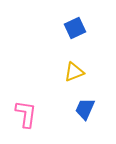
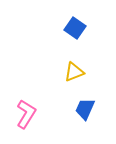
blue square: rotated 30 degrees counterclockwise
pink L-shape: rotated 24 degrees clockwise
